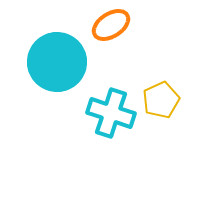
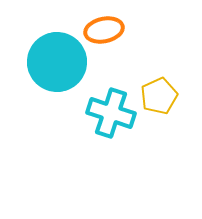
orange ellipse: moved 7 px left, 5 px down; rotated 21 degrees clockwise
yellow pentagon: moved 2 px left, 4 px up
